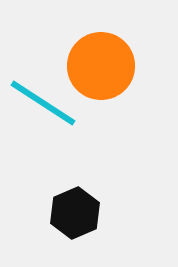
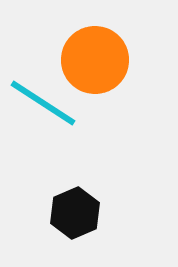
orange circle: moved 6 px left, 6 px up
